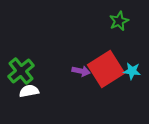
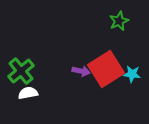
cyan star: moved 3 px down
white semicircle: moved 1 px left, 2 px down
